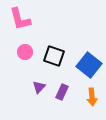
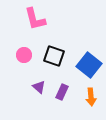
pink L-shape: moved 15 px right
pink circle: moved 1 px left, 3 px down
purple triangle: rotated 32 degrees counterclockwise
orange arrow: moved 1 px left
